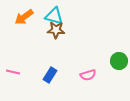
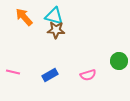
orange arrow: rotated 84 degrees clockwise
blue rectangle: rotated 28 degrees clockwise
